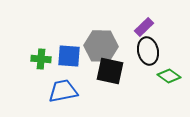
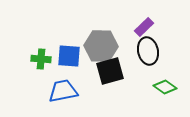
black square: rotated 28 degrees counterclockwise
green diamond: moved 4 px left, 11 px down
